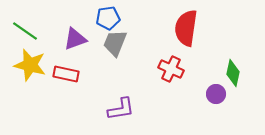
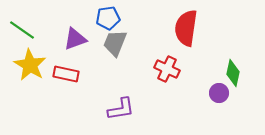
green line: moved 3 px left, 1 px up
yellow star: rotated 16 degrees clockwise
red cross: moved 4 px left
purple circle: moved 3 px right, 1 px up
